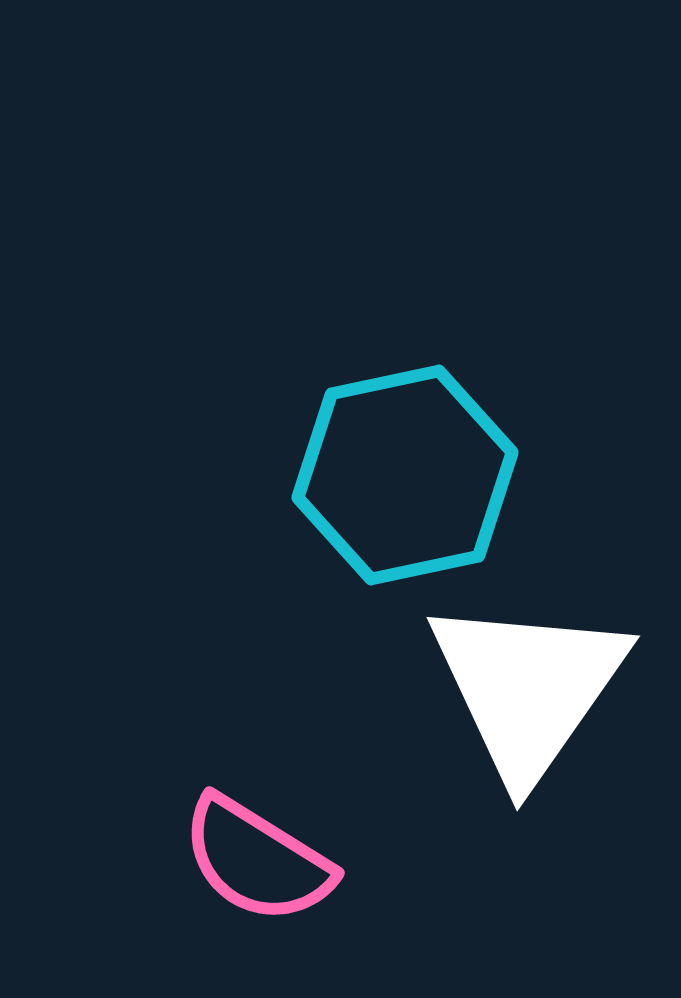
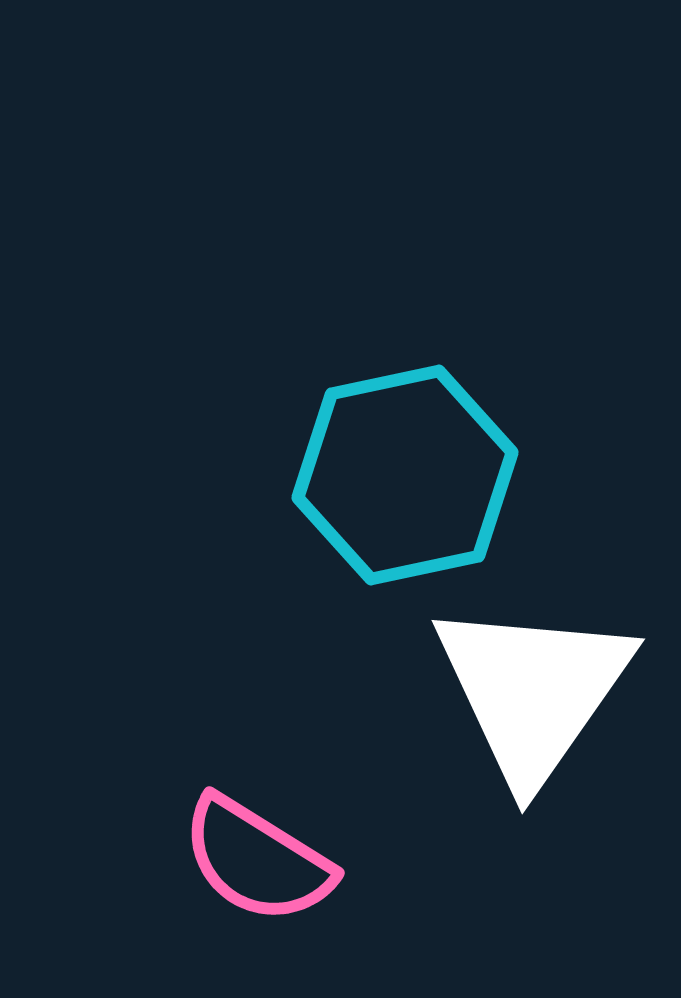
white triangle: moved 5 px right, 3 px down
